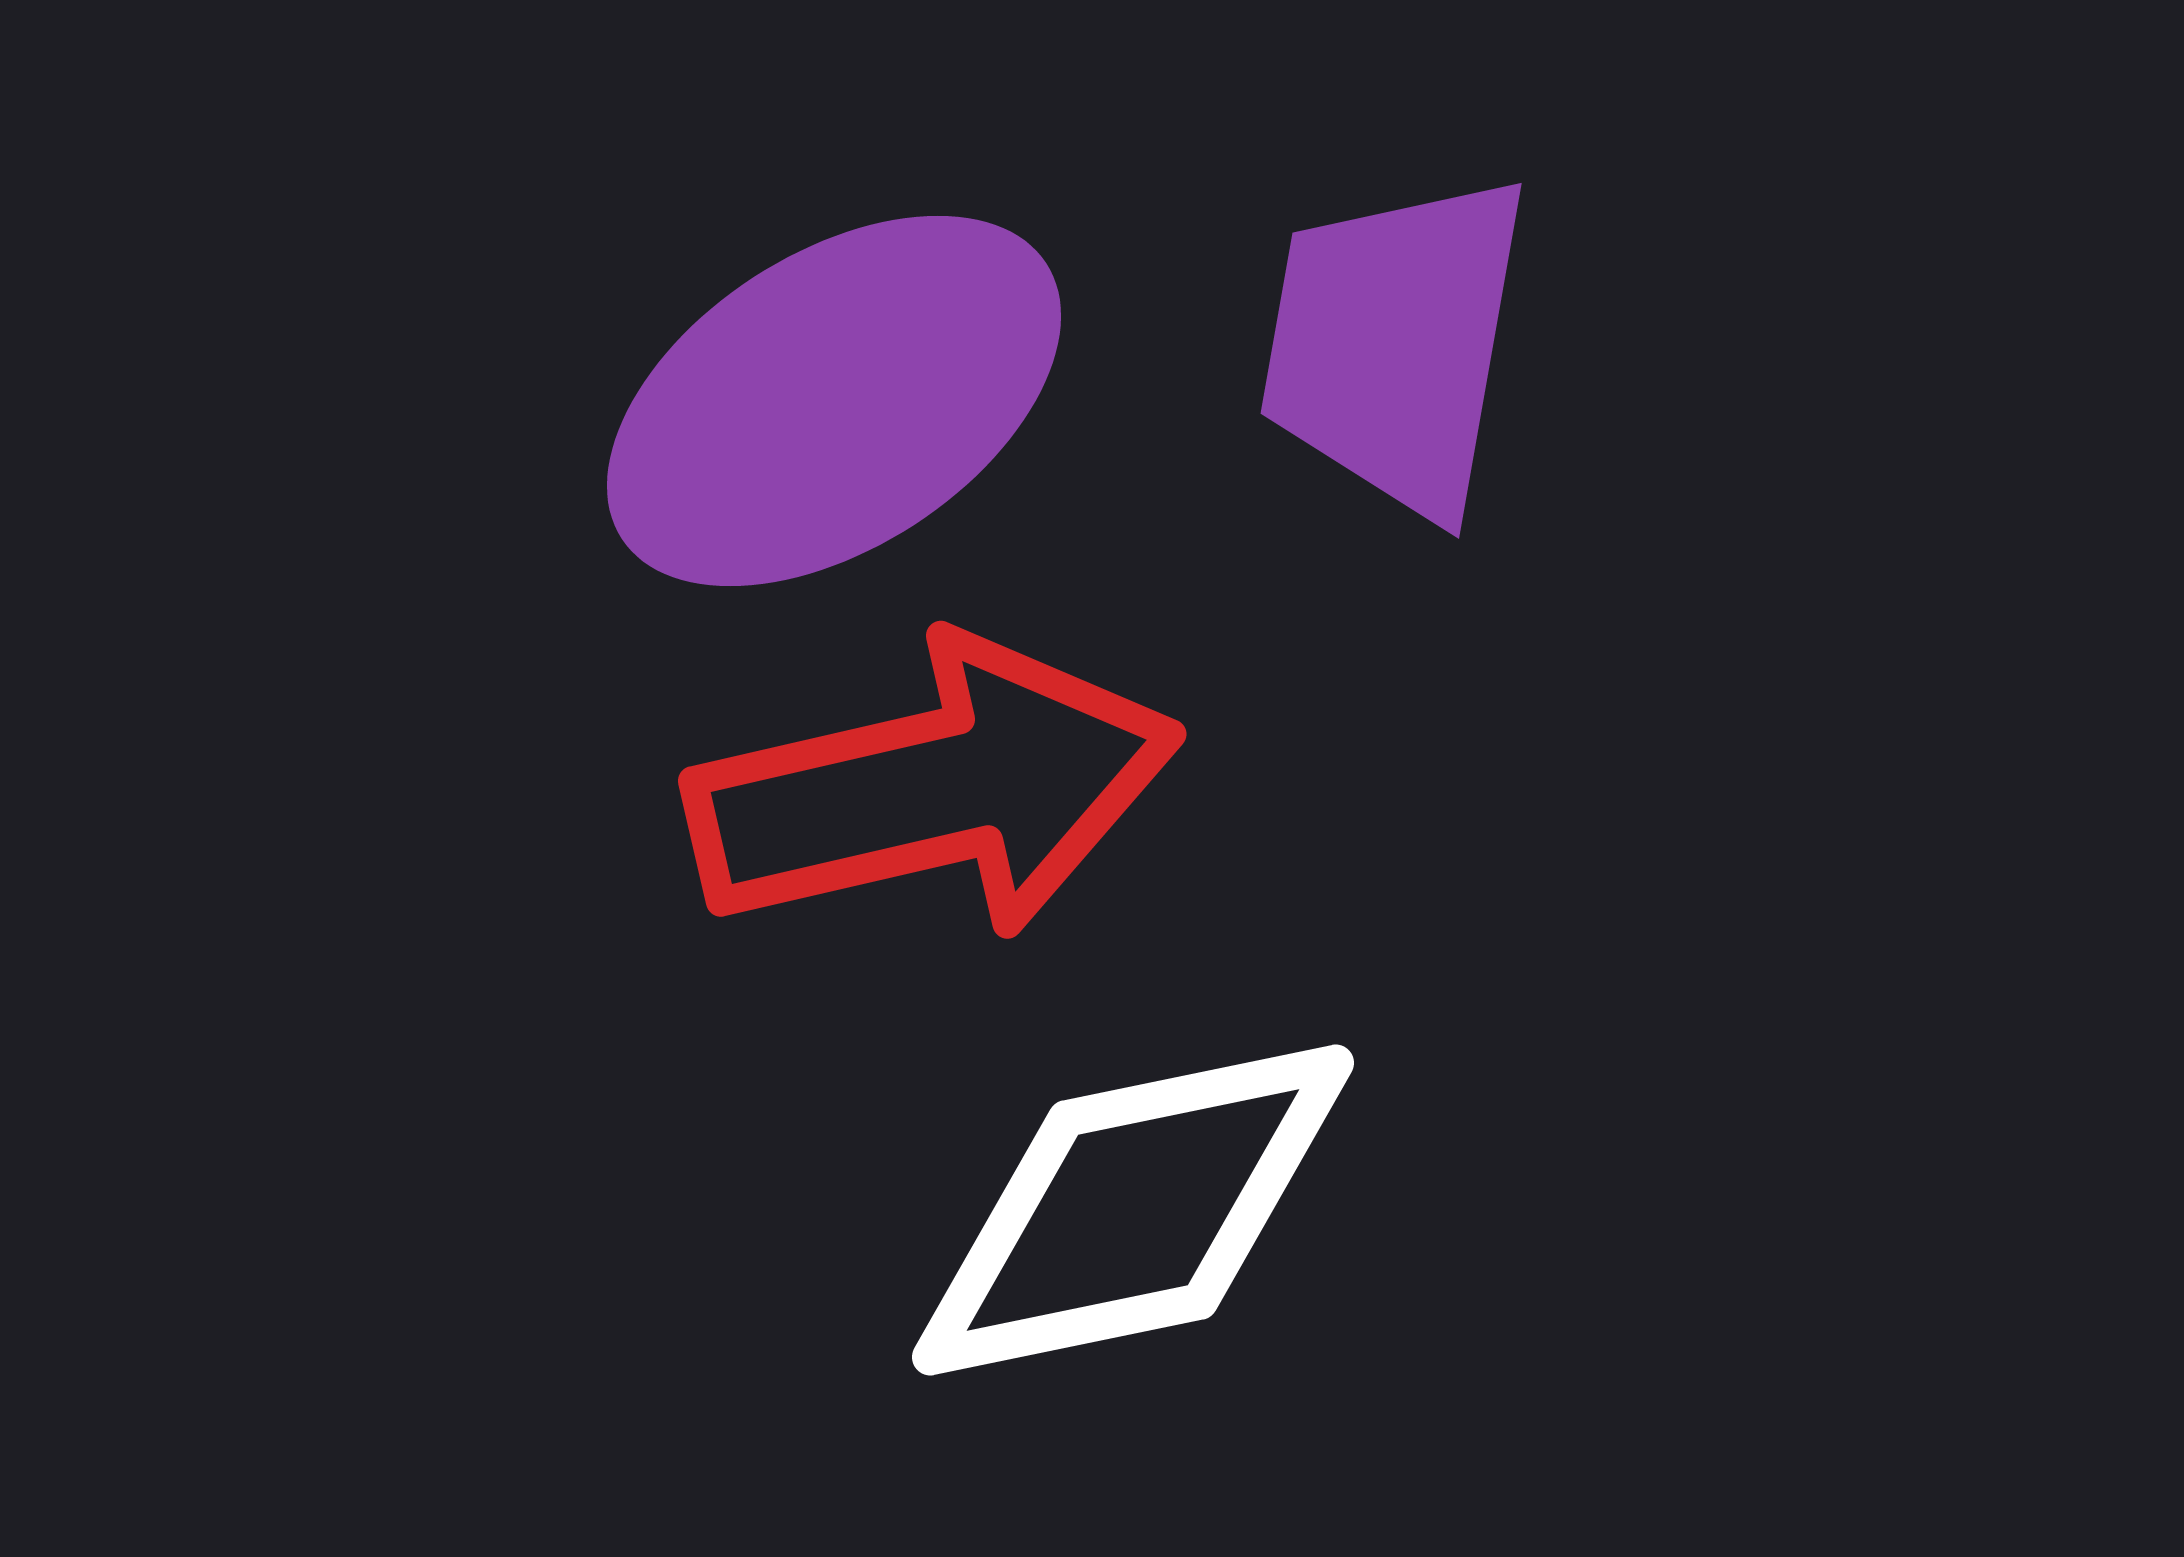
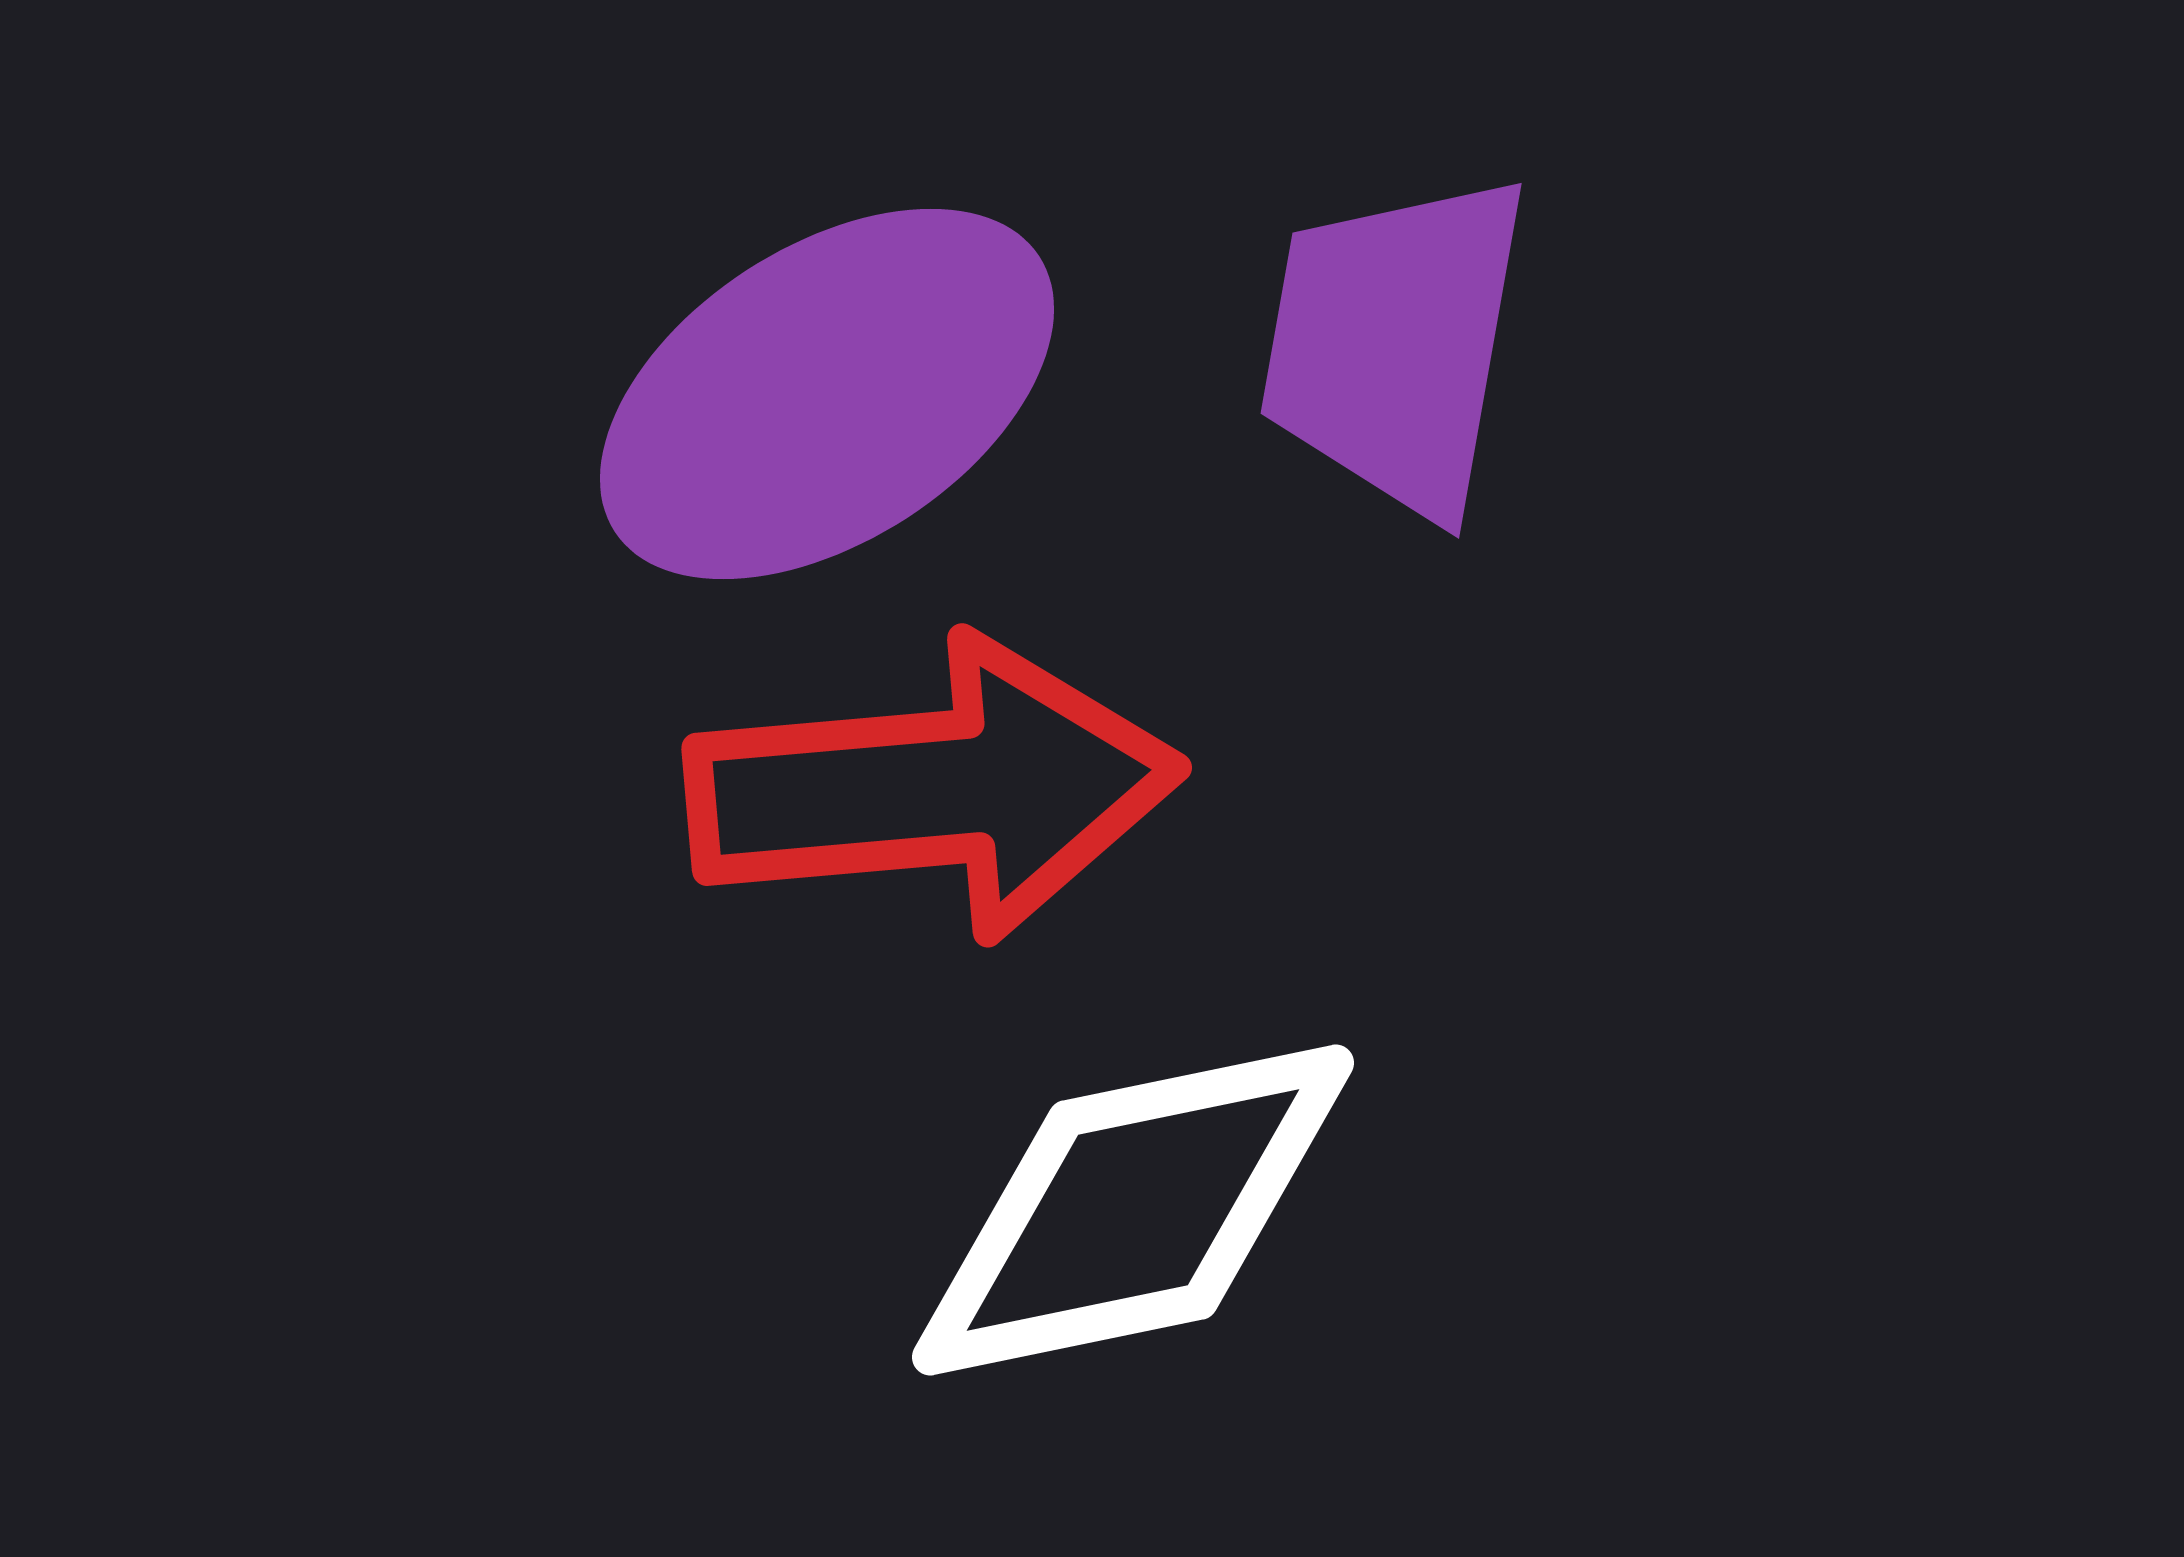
purple ellipse: moved 7 px left, 7 px up
red arrow: rotated 8 degrees clockwise
